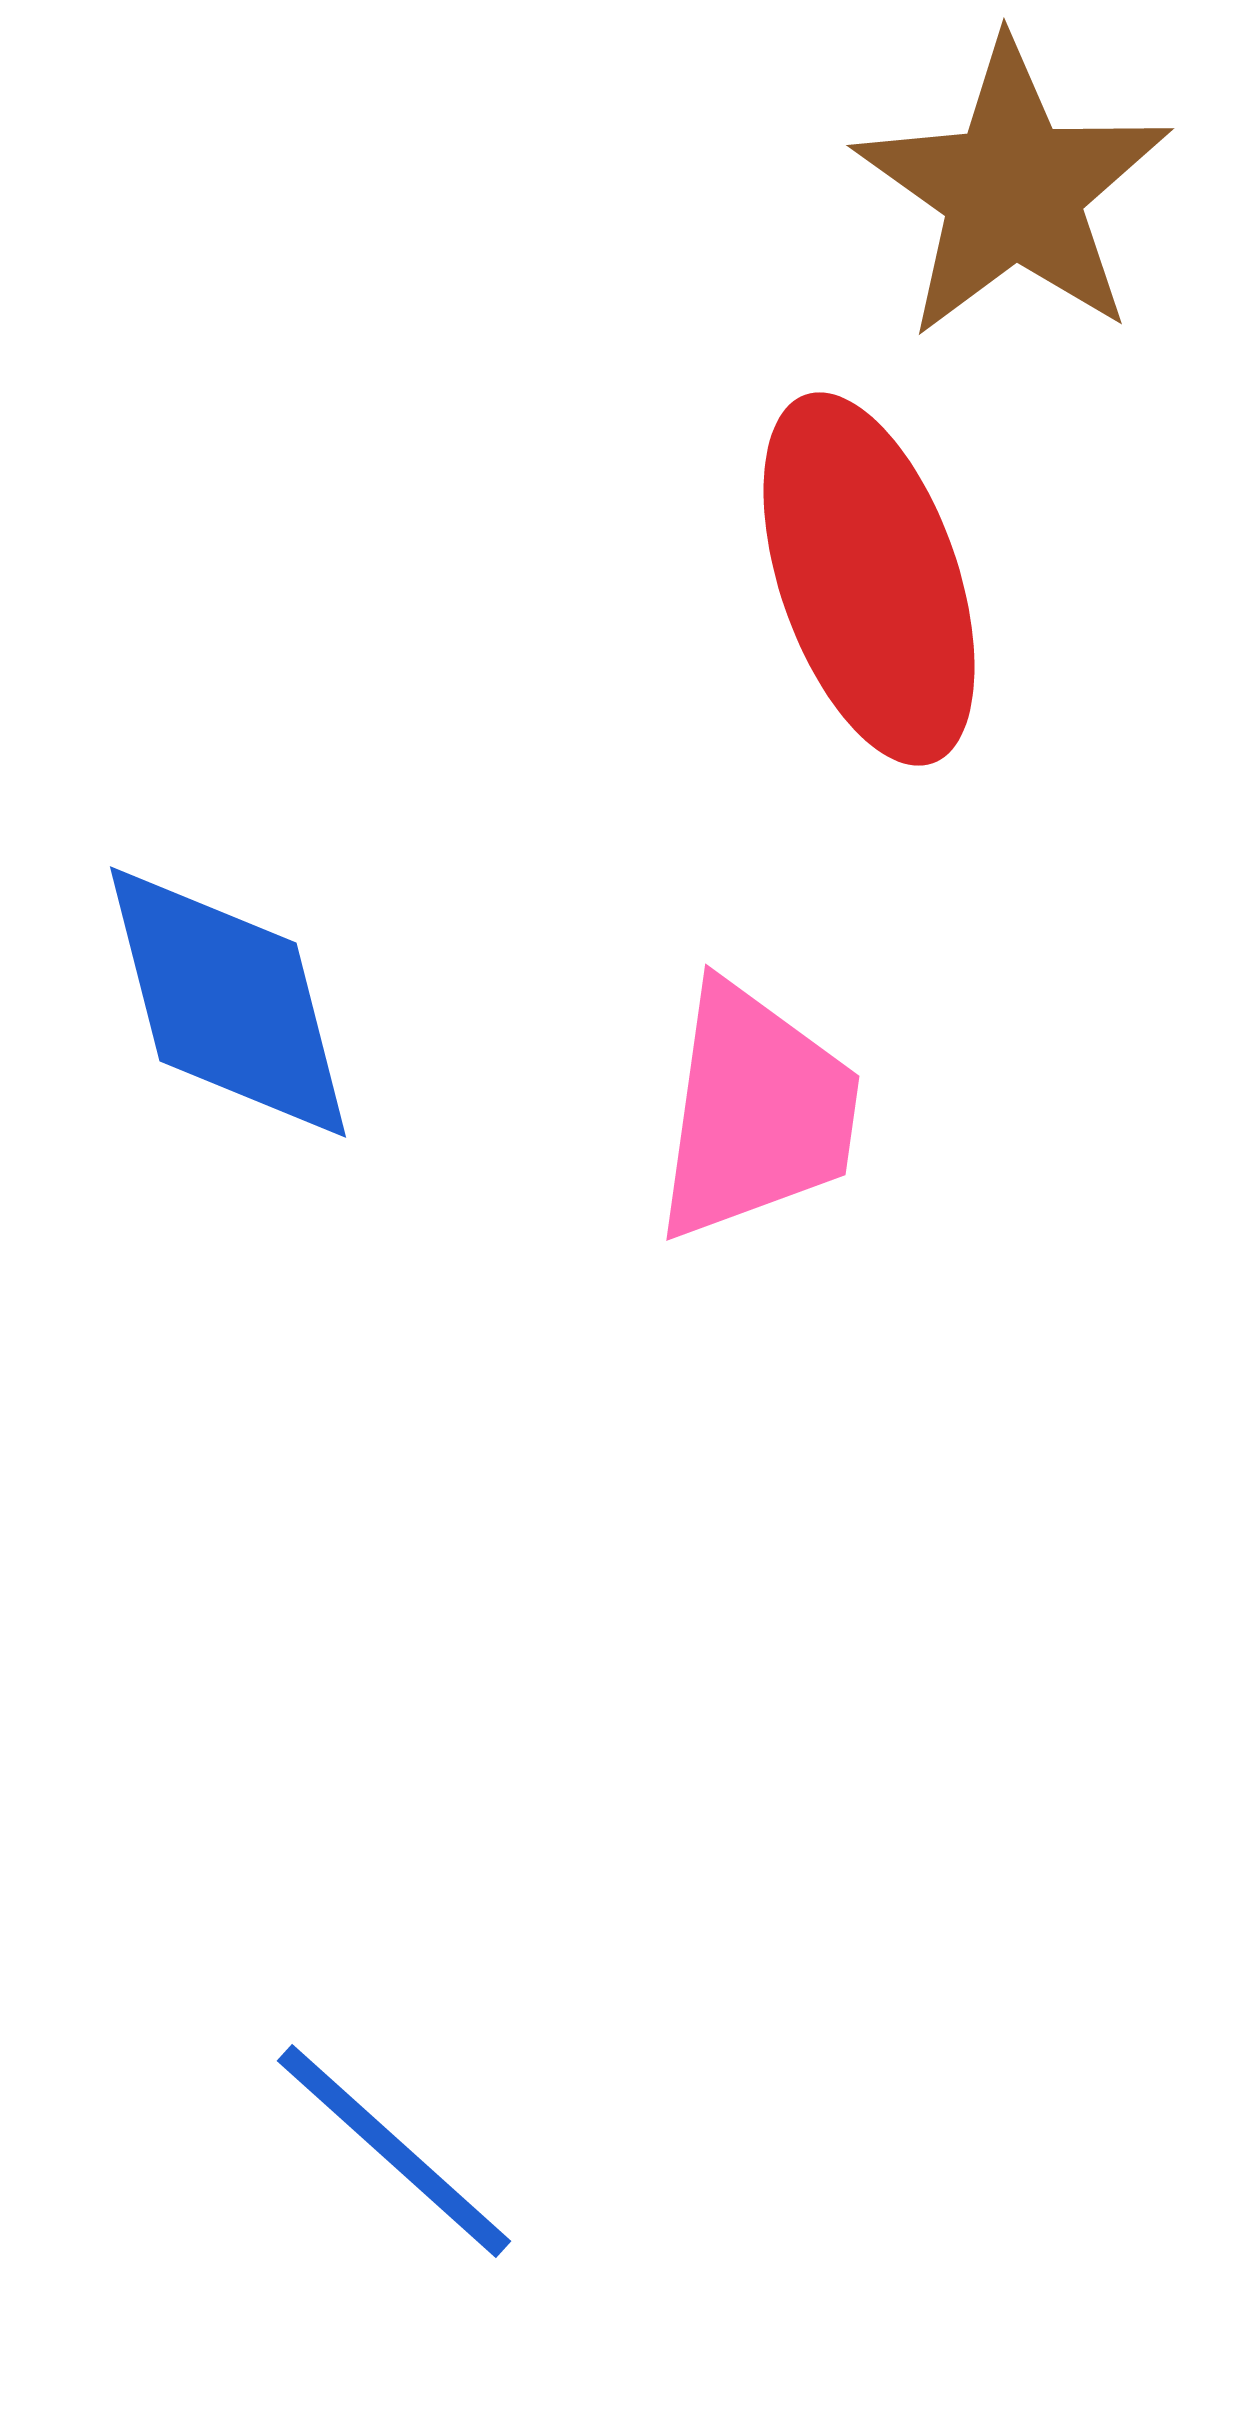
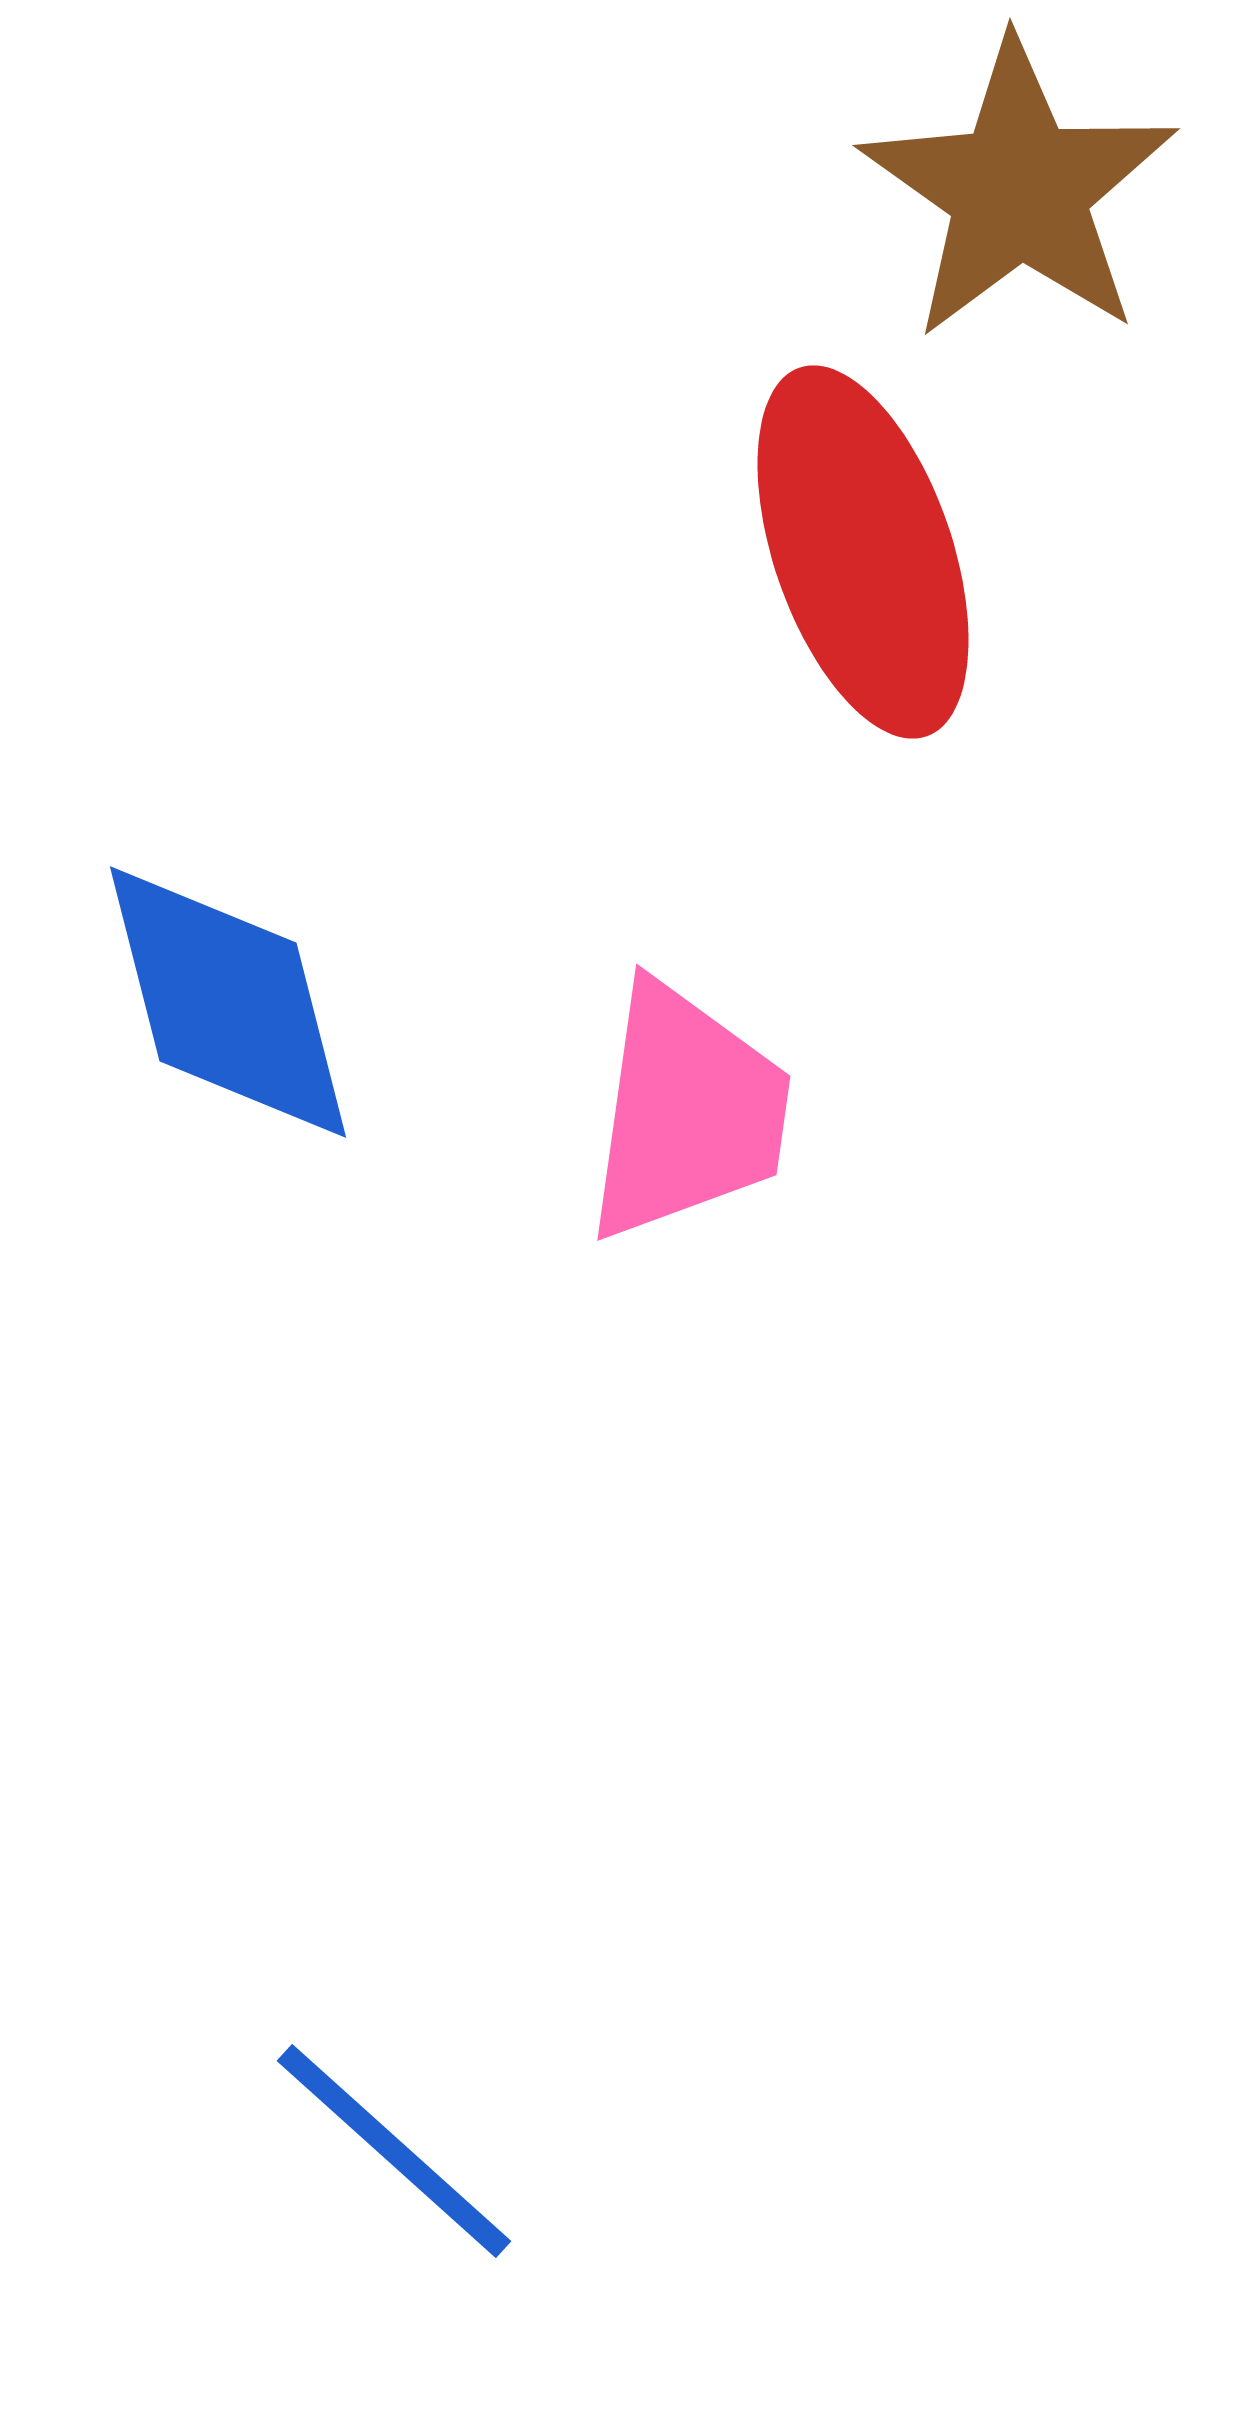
brown star: moved 6 px right
red ellipse: moved 6 px left, 27 px up
pink trapezoid: moved 69 px left
